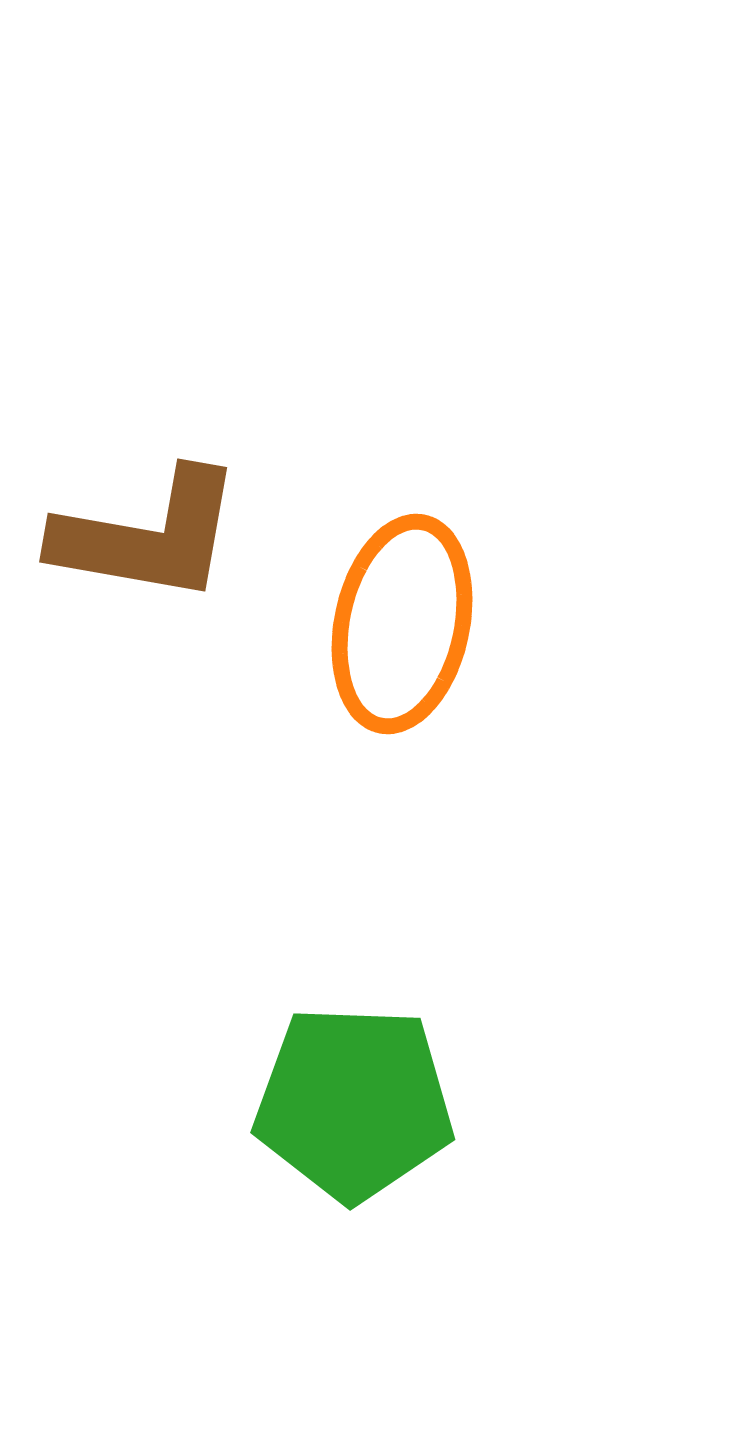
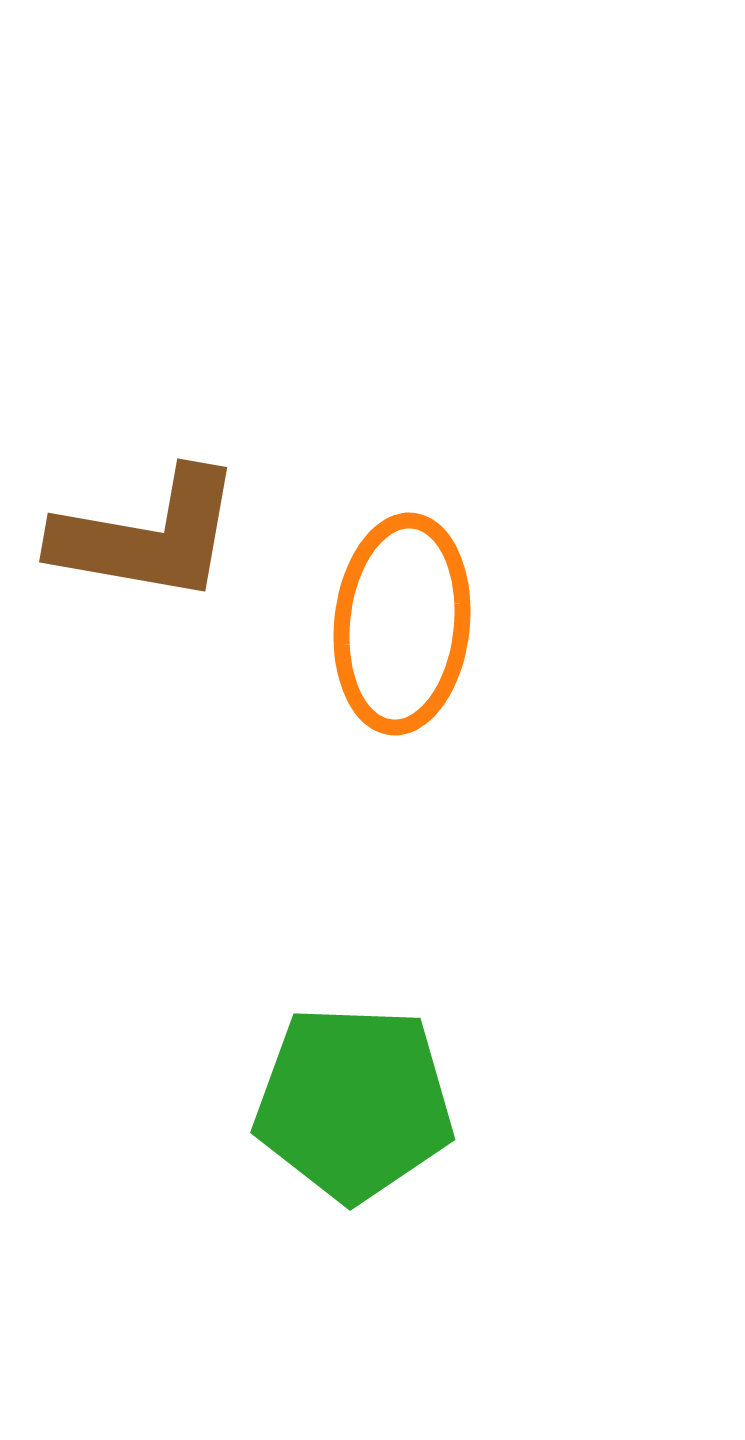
orange ellipse: rotated 6 degrees counterclockwise
